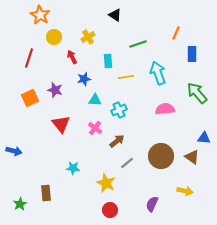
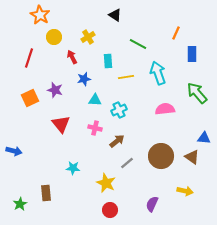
green line: rotated 48 degrees clockwise
pink cross: rotated 24 degrees counterclockwise
